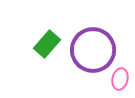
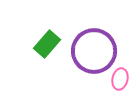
purple circle: moved 1 px right, 1 px down
